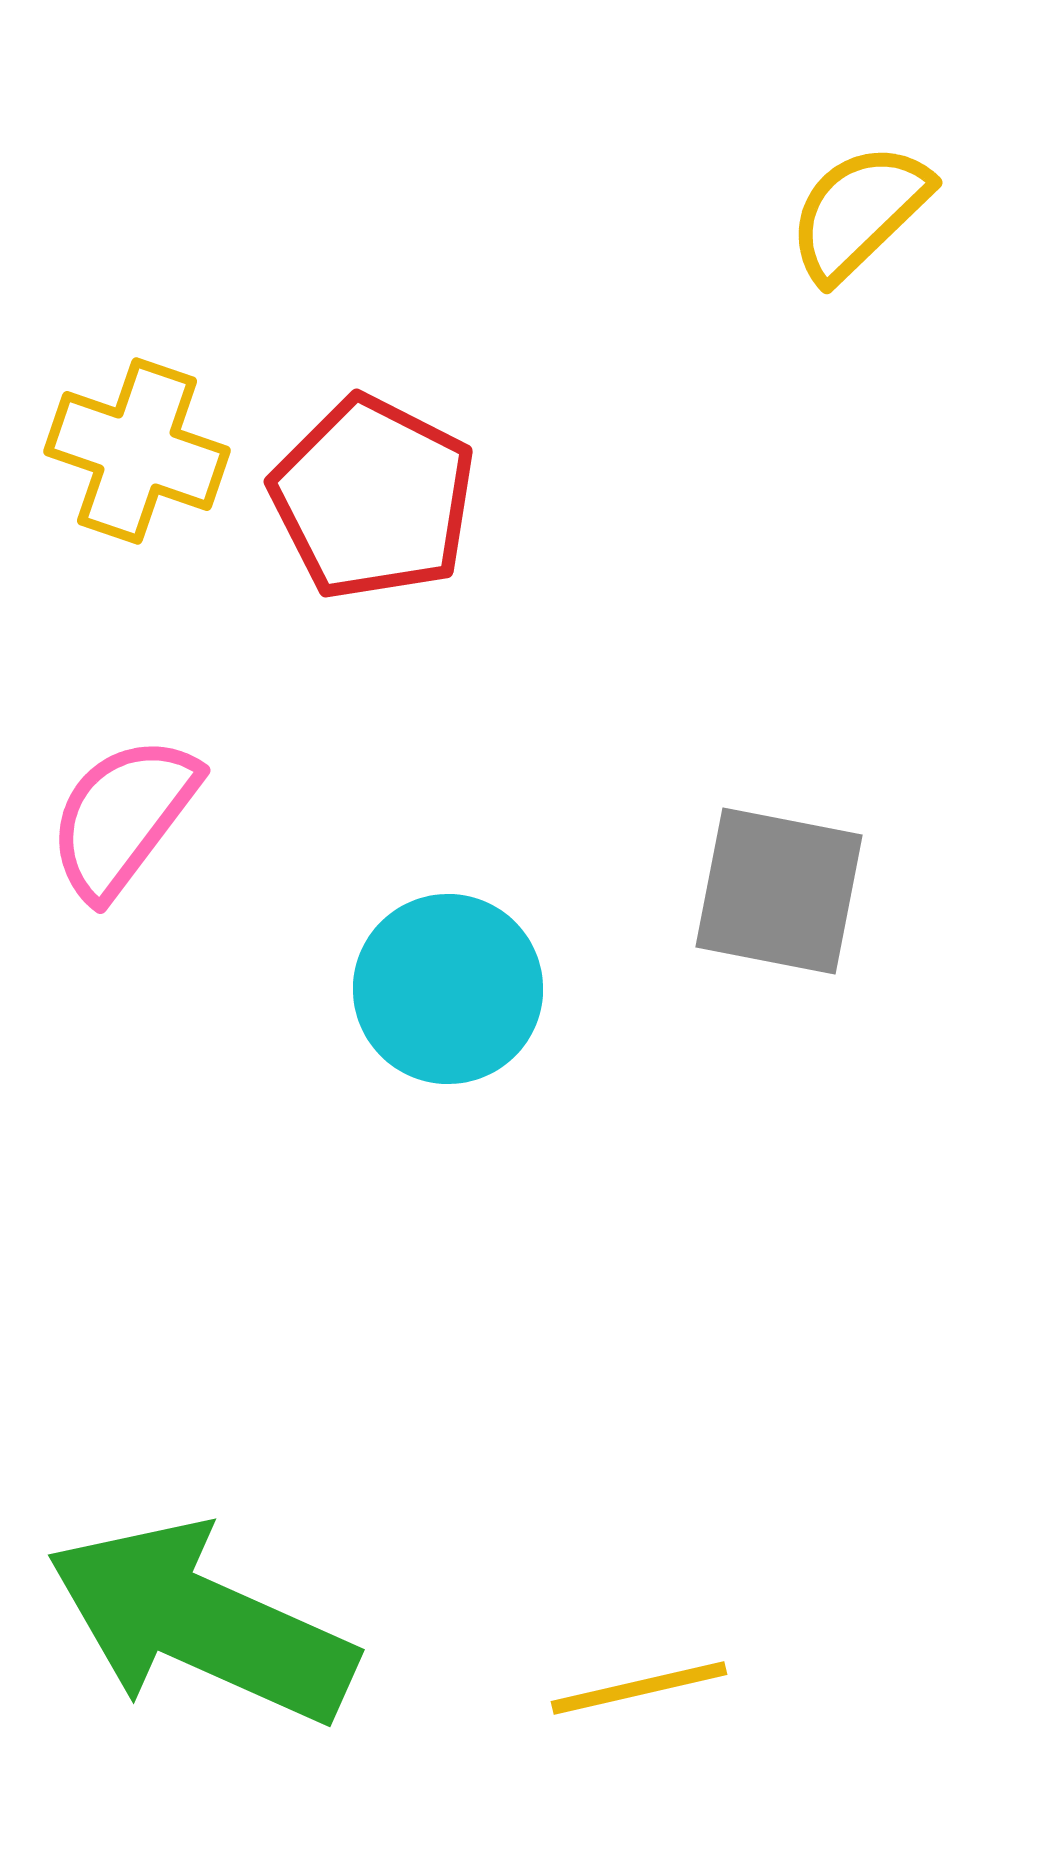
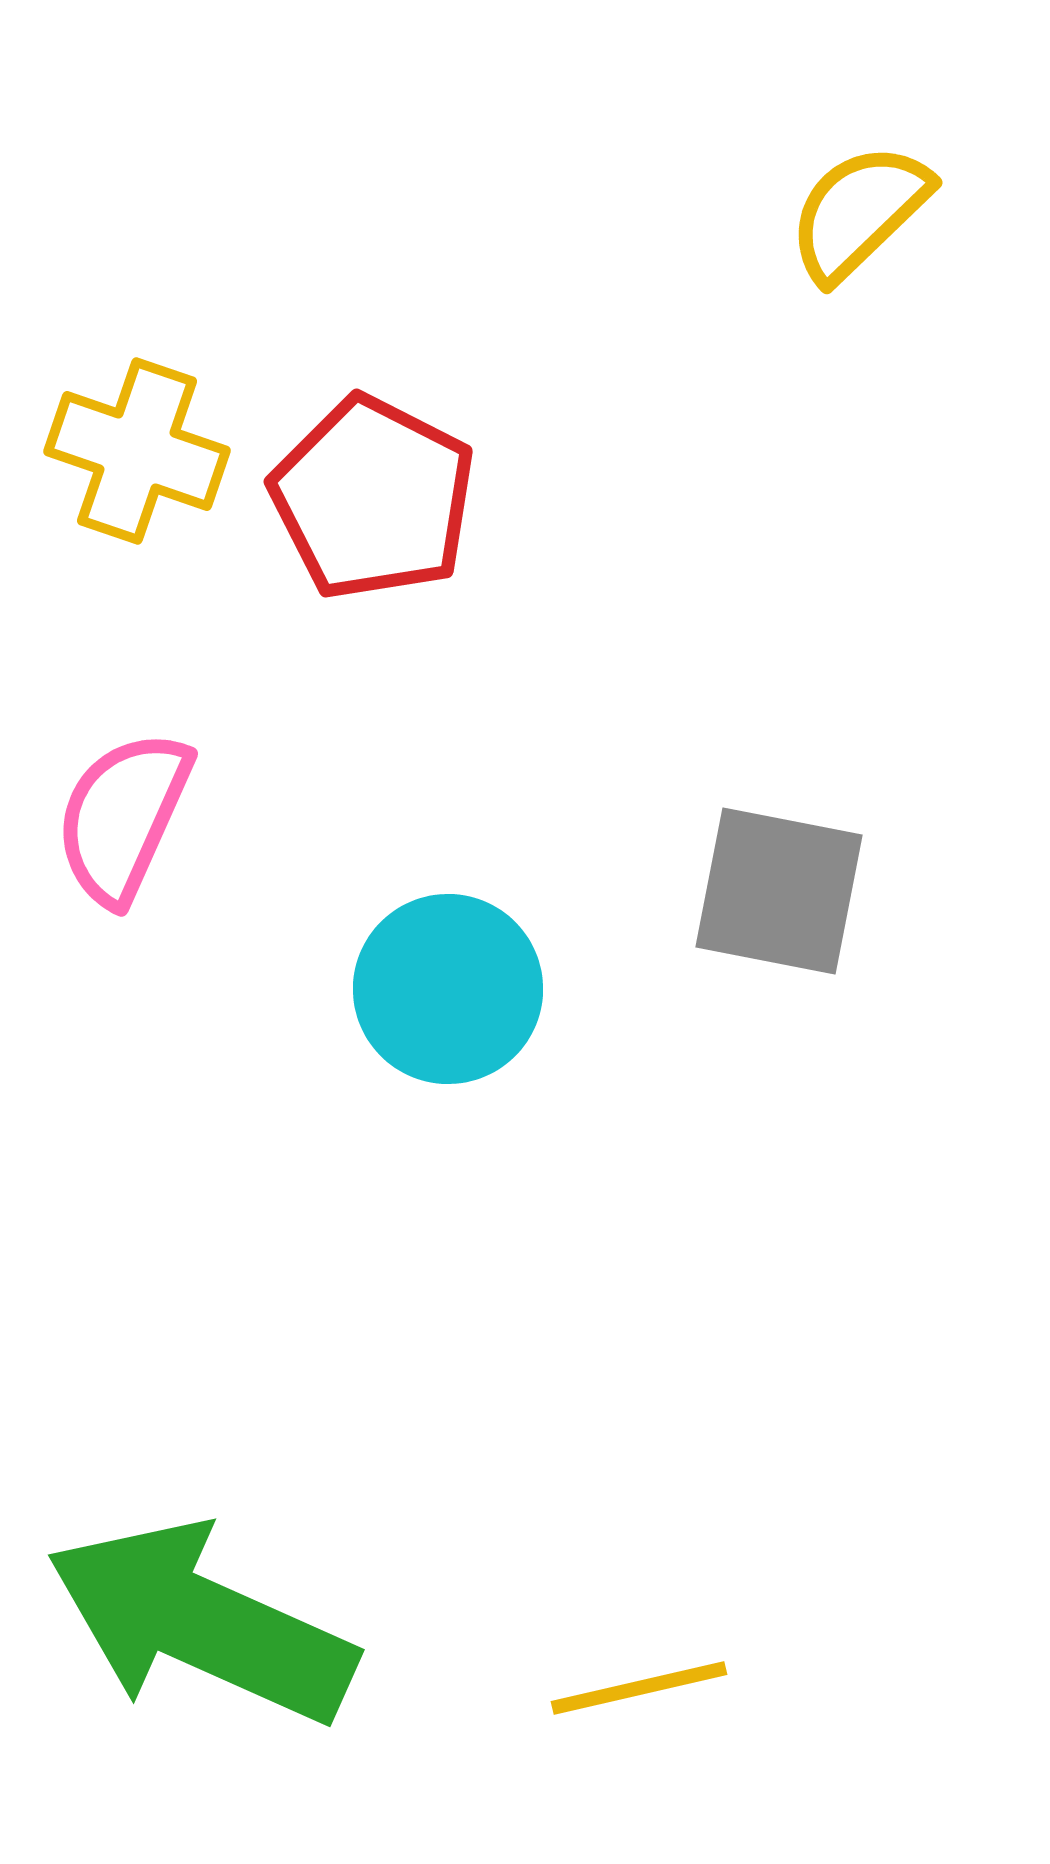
pink semicircle: rotated 13 degrees counterclockwise
